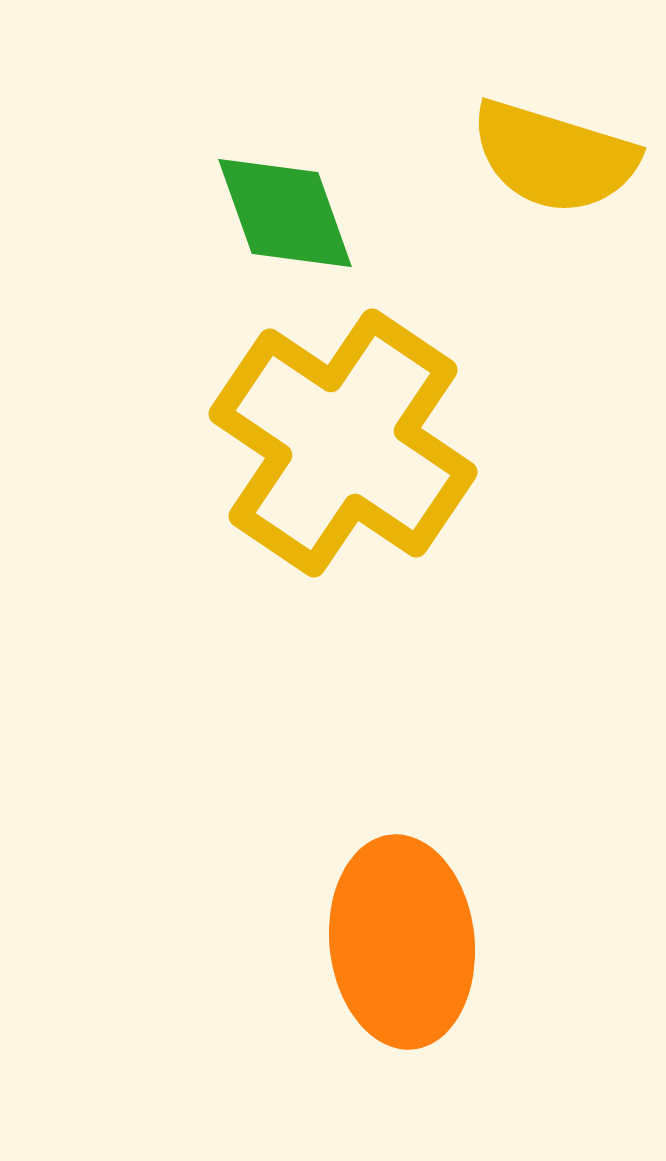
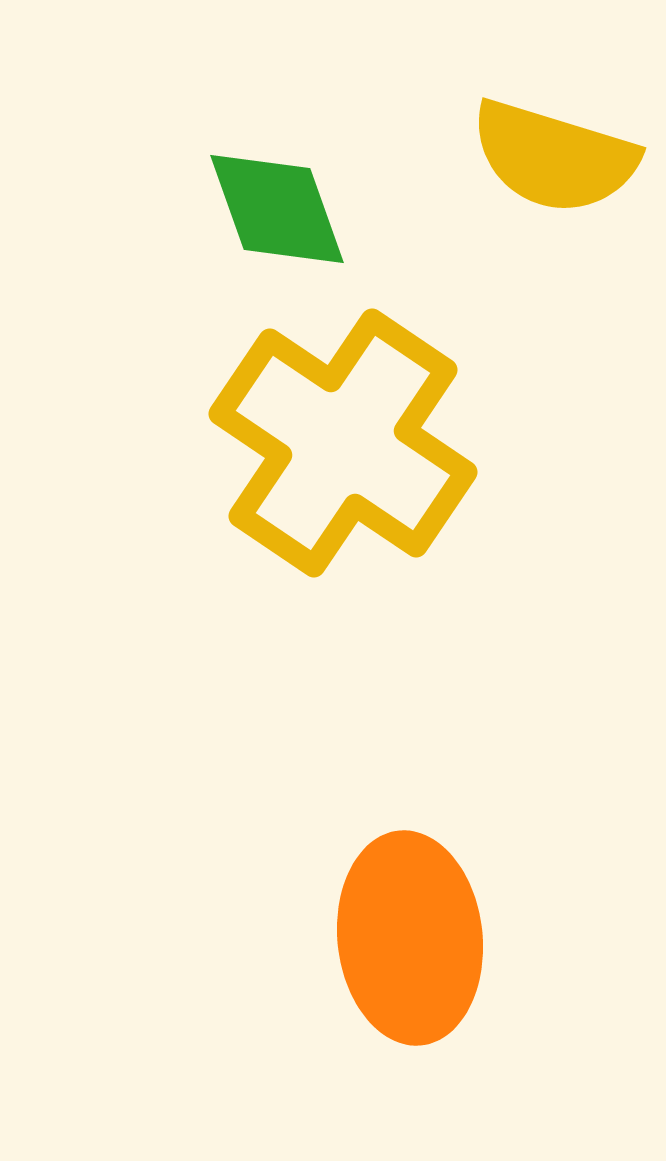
green diamond: moved 8 px left, 4 px up
orange ellipse: moved 8 px right, 4 px up
